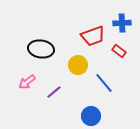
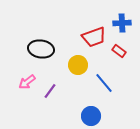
red trapezoid: moved 1 px right, 1 px down
purple line: moved 4 px left, 1 px up; rotated 14 degrees counterclockwise
